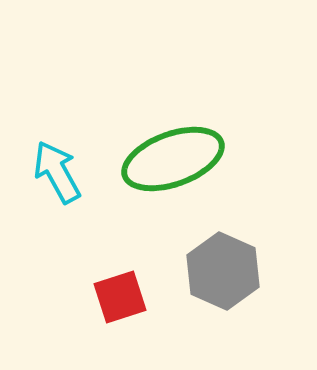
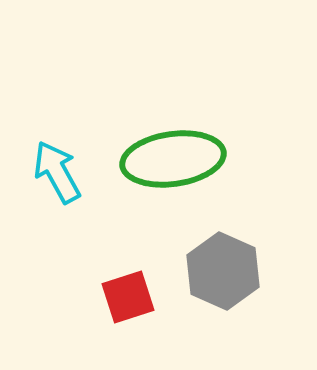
green ellipse: rotated 12 degrees clockwise
red square: moved 8 px right
